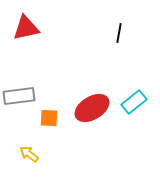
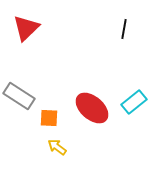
red triangle: rotated 32 degrees counterclockwise
black line: moved 5 px right, 4 px up
gray rectangle: rotated 40 degrees clockwise
red ellipse: rotated 72 degrees clockwise
yellow arrow: moved 28 px right, 7 px up
